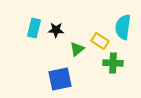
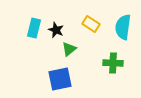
black star: rotated 21 degrees clockwise
yellow rectangle: moved 9 px left, 17 px up
green triangle: moved 8 px left
